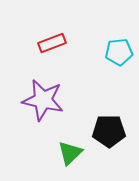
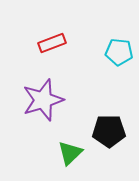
cyan pentagon: rotated 12 degrees clockwise
purple star: rotated 30 degrees counterclockwise
